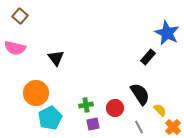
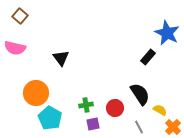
black triangle: moved 5 px right
yellow semicircle: rotated 16 degrees counterclockwise
cyan pentagon: rotated 15 degrees counterclockwise
